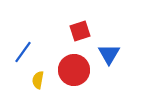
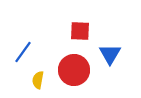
red square: rotated 20 degrees clockwise
blue triangle: moved 1 px right
